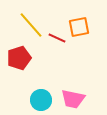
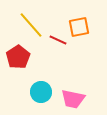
red line: moved 1 px right, 2 px down
red pentagon: moved 1 px left, 1 px up; rotated 15 degrees counterclockwise
cyan circle: moved 8 px up
